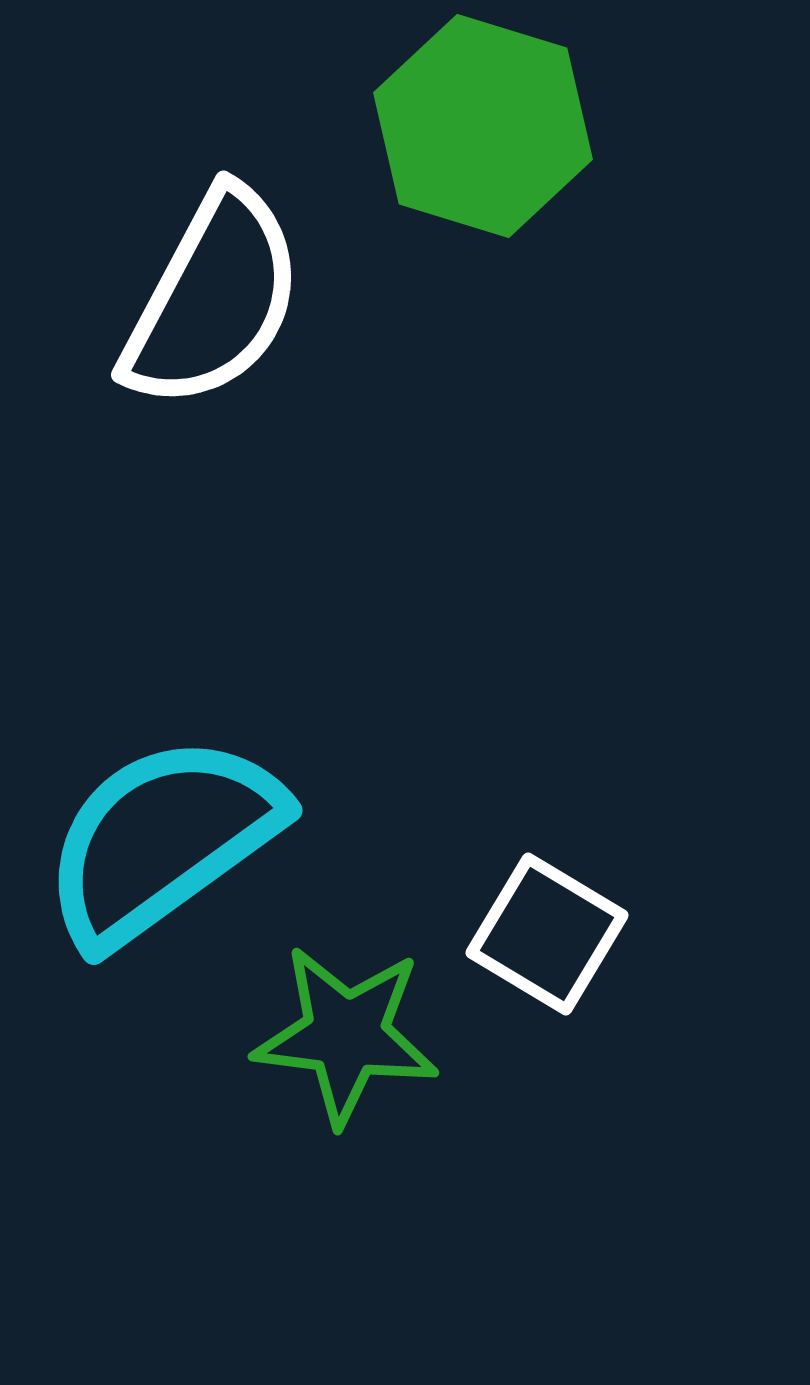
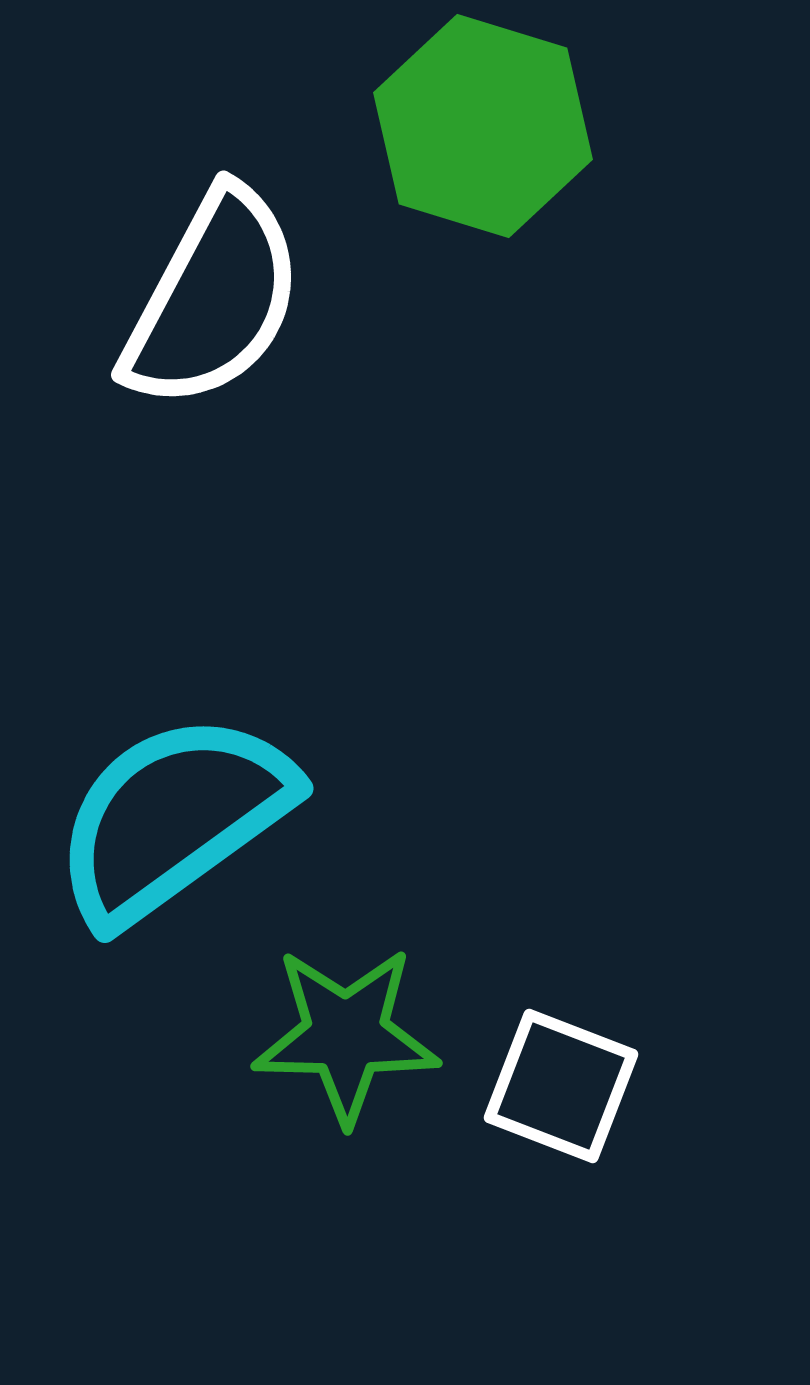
cyan semicircle: moved 11 px right, 22 px up
white square: moved 14 px right, 152 px down; rotated 10 degrees counterclockwise
green star: rotated 6 degrees counterclockwise
